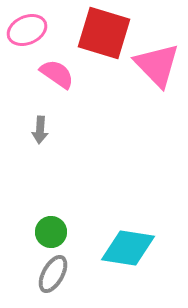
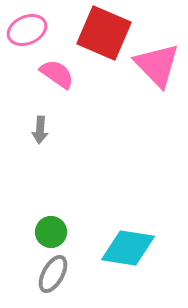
red square: rotated 6 degrees clockwise
